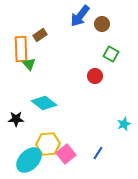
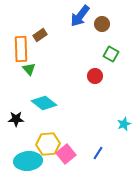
green triangle: moved 5 px down
cyan ellipse: moved 1 px left, 1 px down; rotated 40 degrees clockwise
